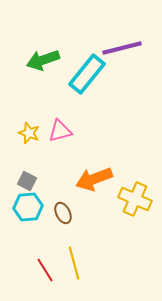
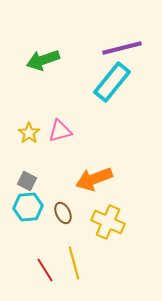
cyan rectangle: moved 25 px right, 8 px down
yellow star: rotated 15 degrees clockwise
yellow cross: moved 27 px left, 23 px down
